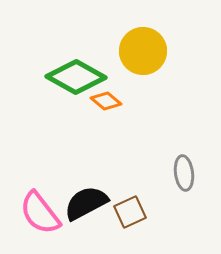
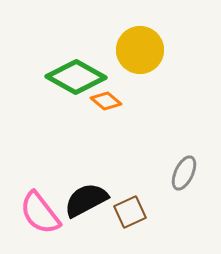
yellow circle: moved 3 px left, 1 px up
gray ellipse: rotated 32 degrees clockwise
black semicircle: moved 3 px up
